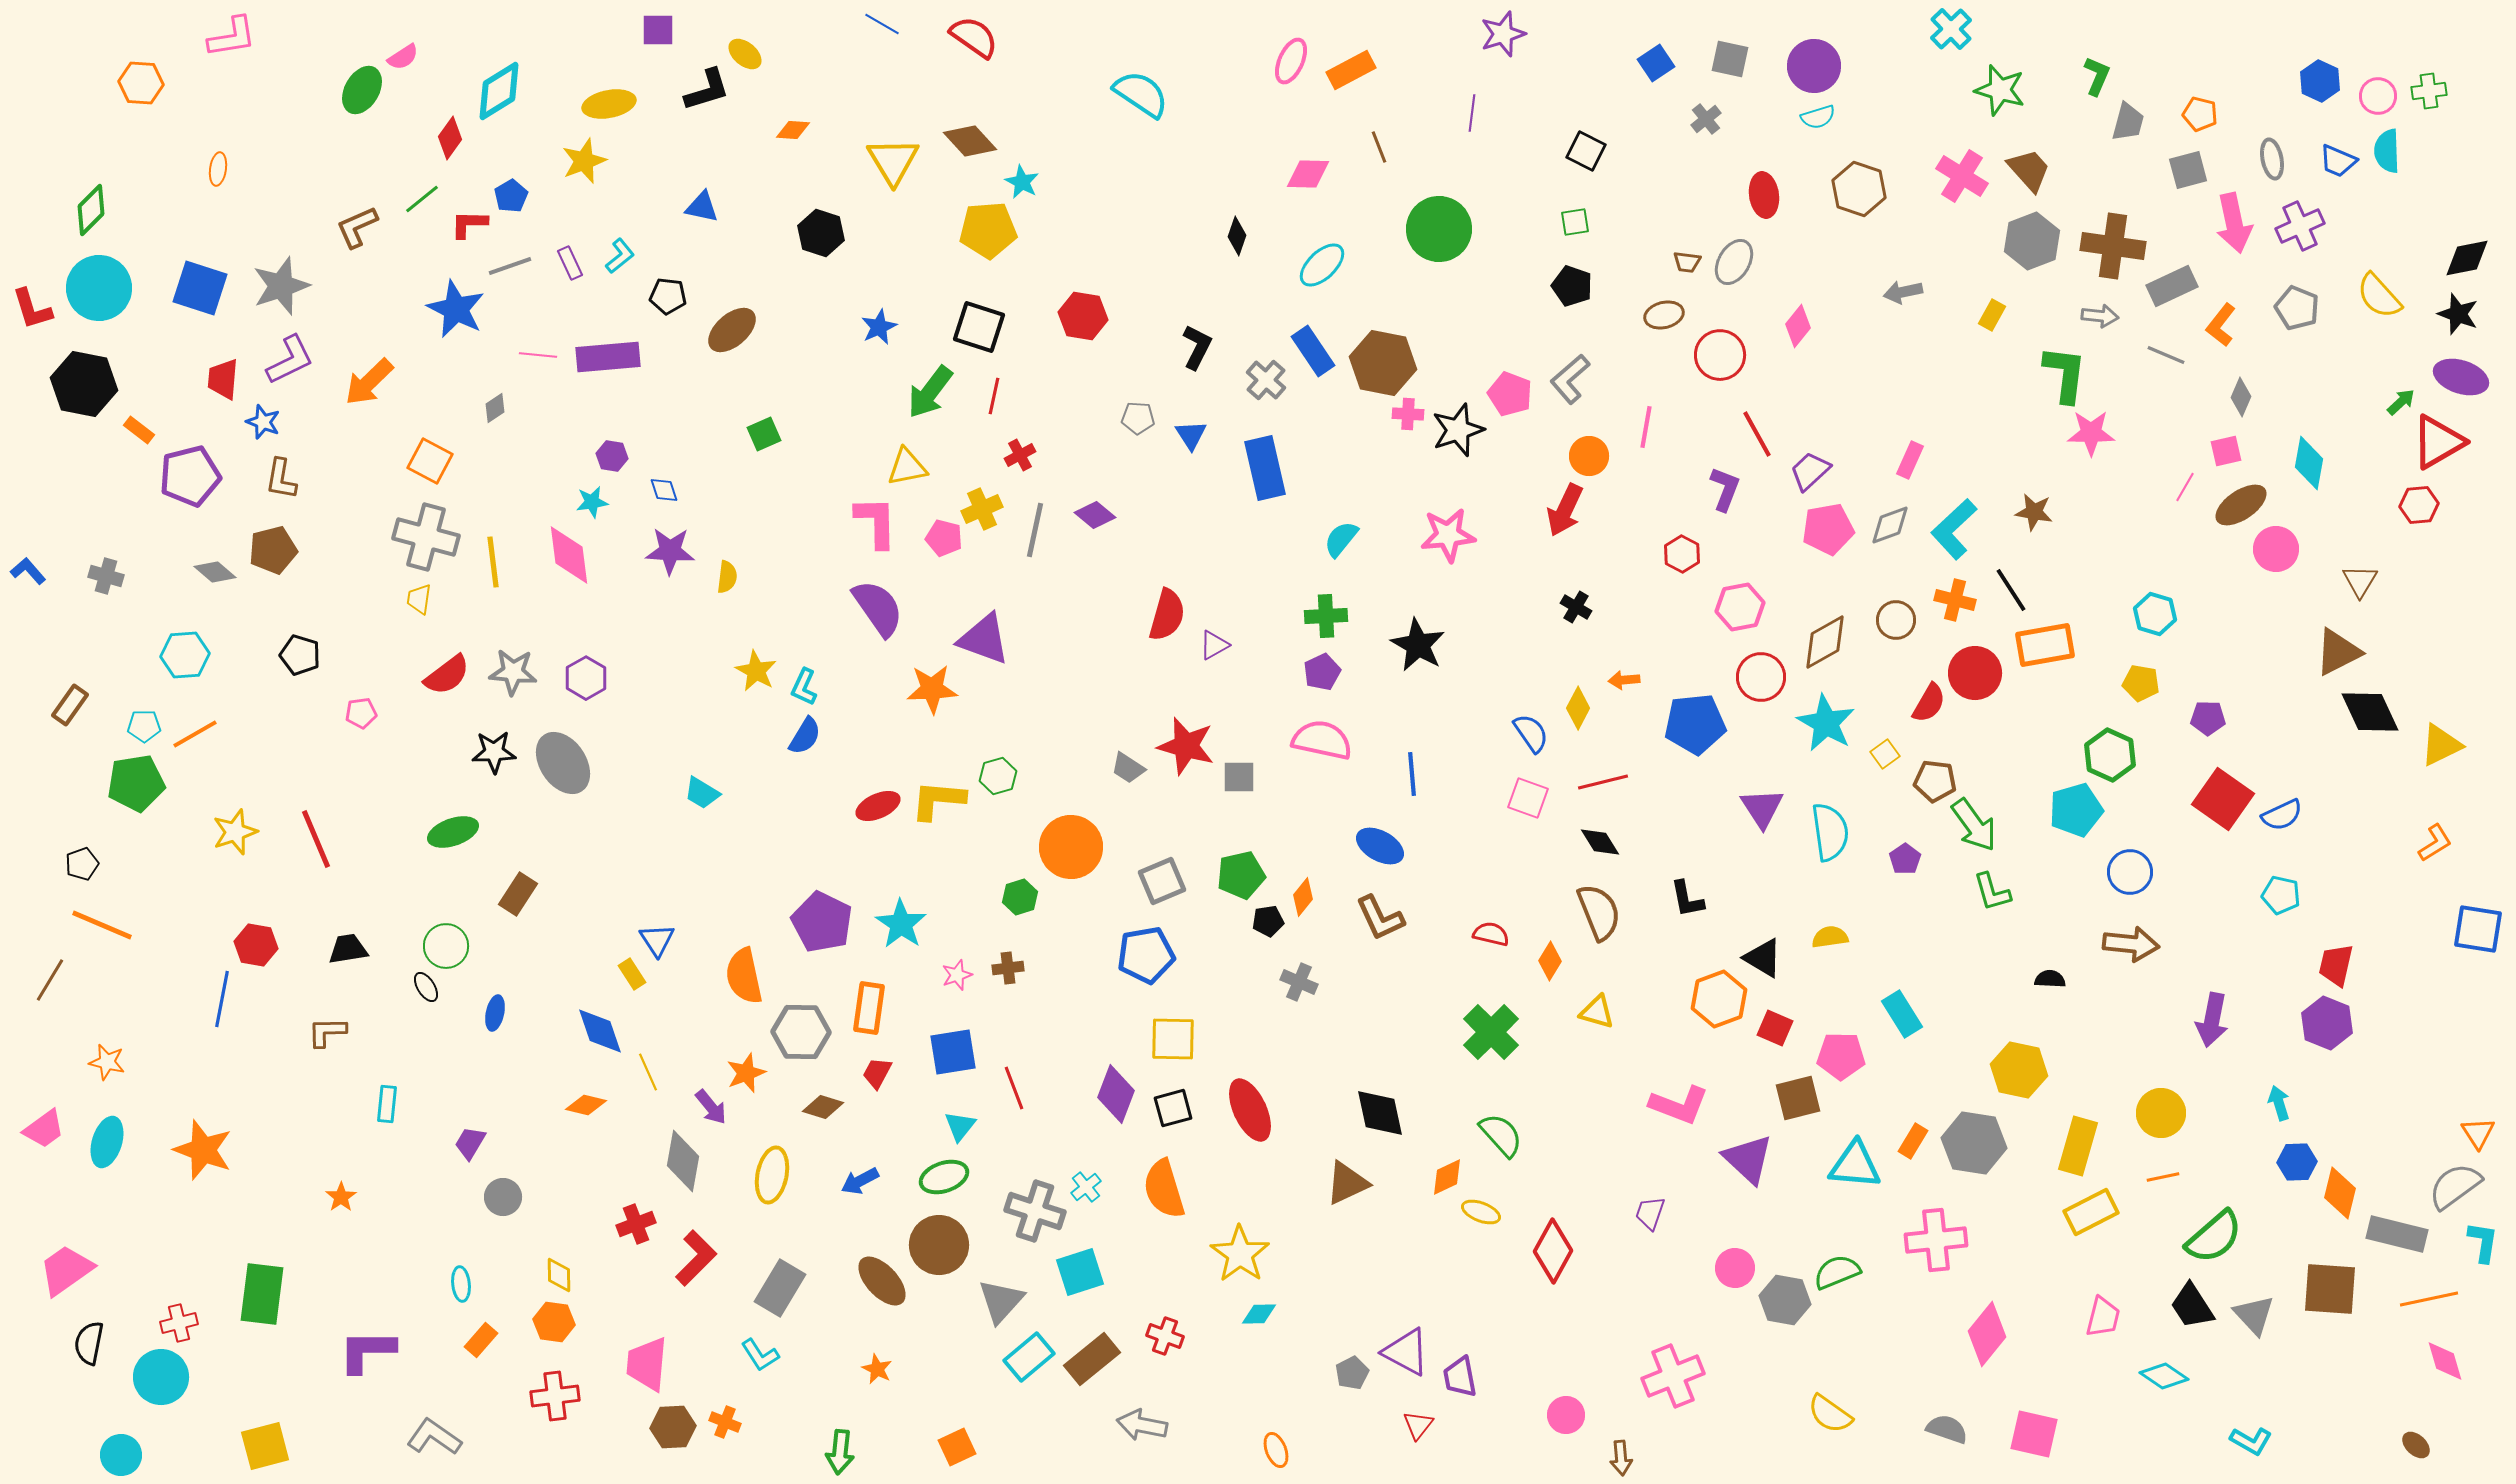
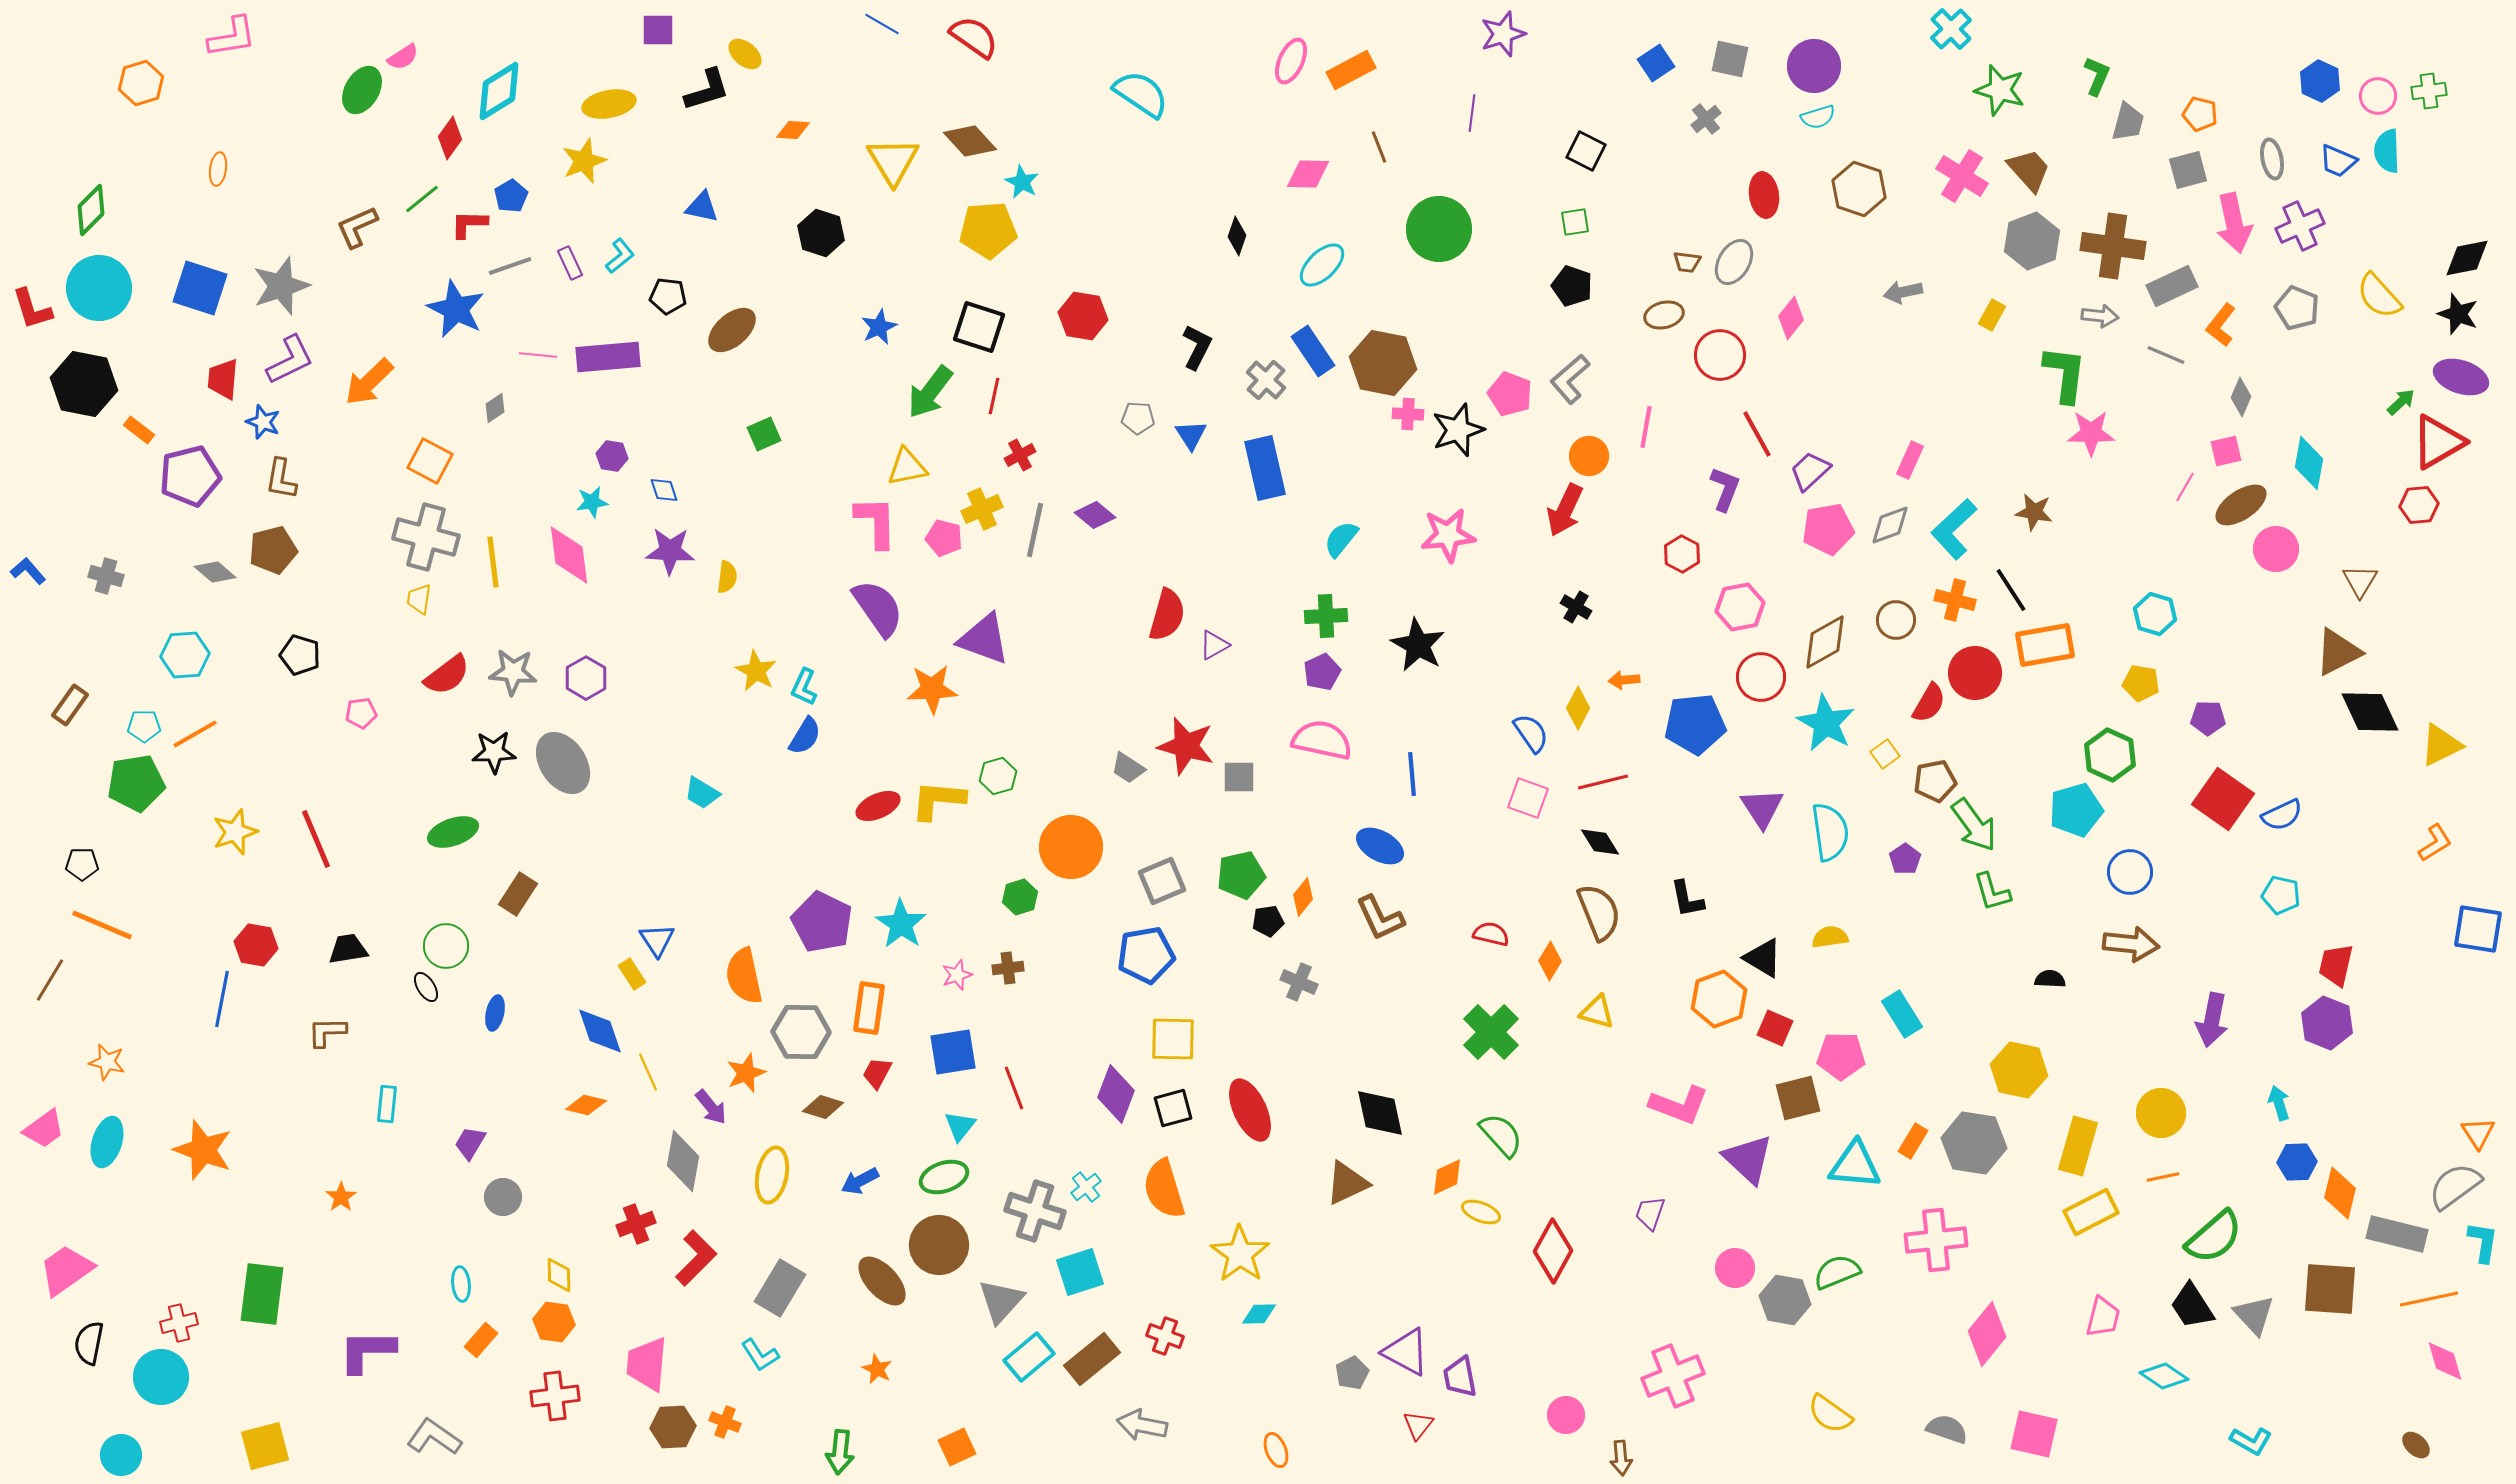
orange hexagon at (141, 83): rotated 21 degrees counterclockwise
pink diamond at (1798, 326): moved 7 px left, 8 px up
brown pentagon at (1935, 781): rotated 18 degrees counterclockwise
black pentagon at (82, 864): rotated 20 degrees clockwise
